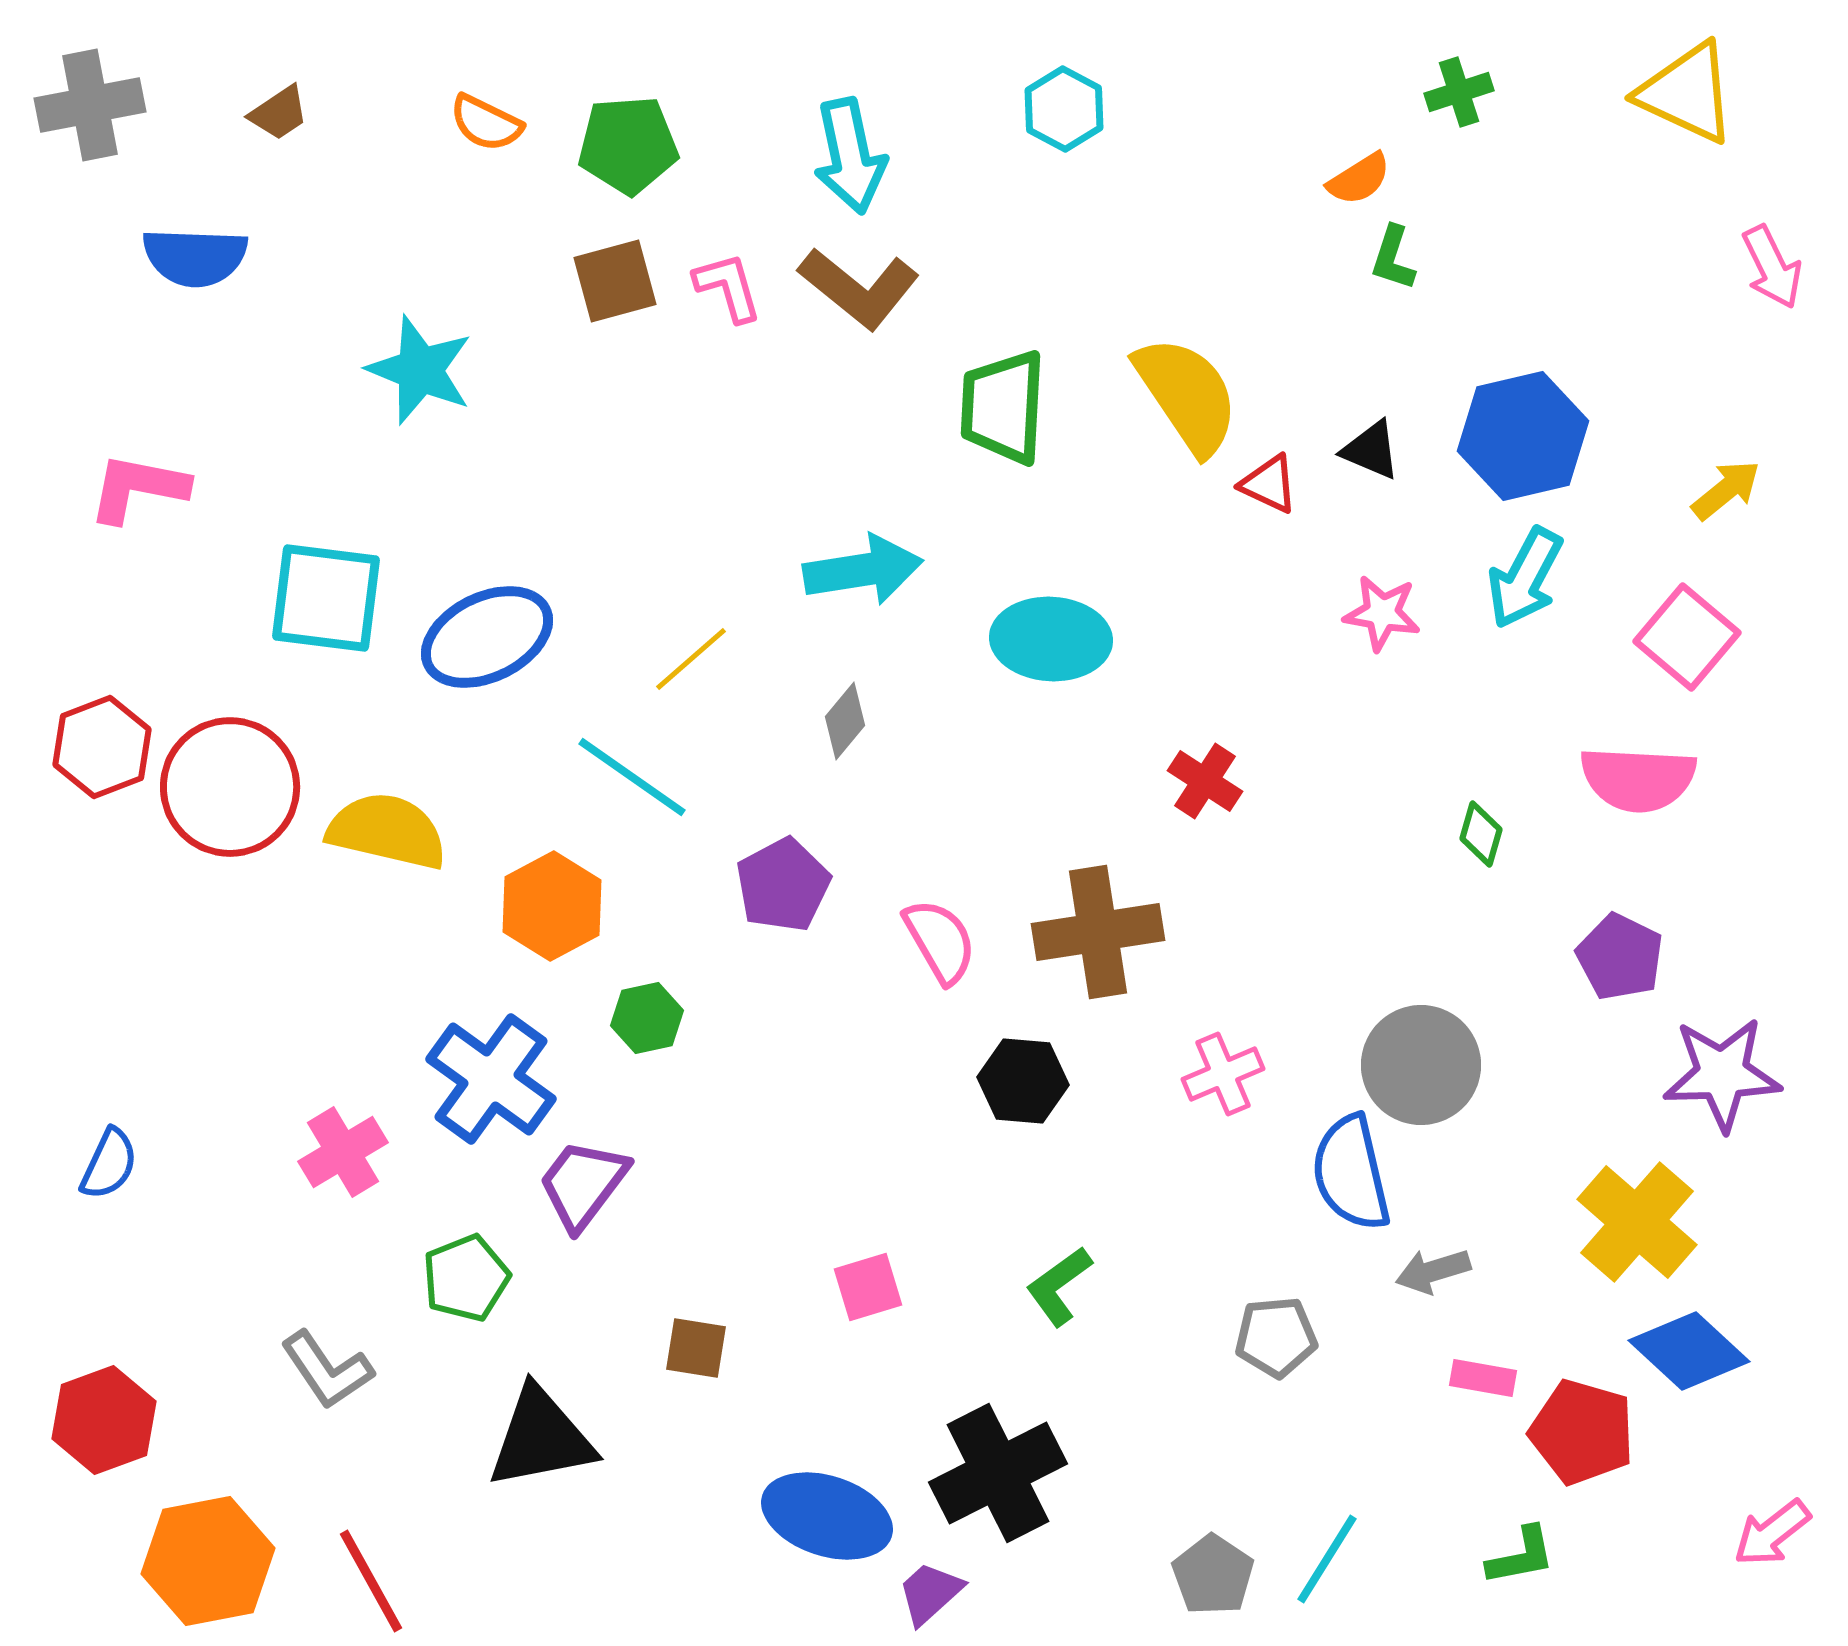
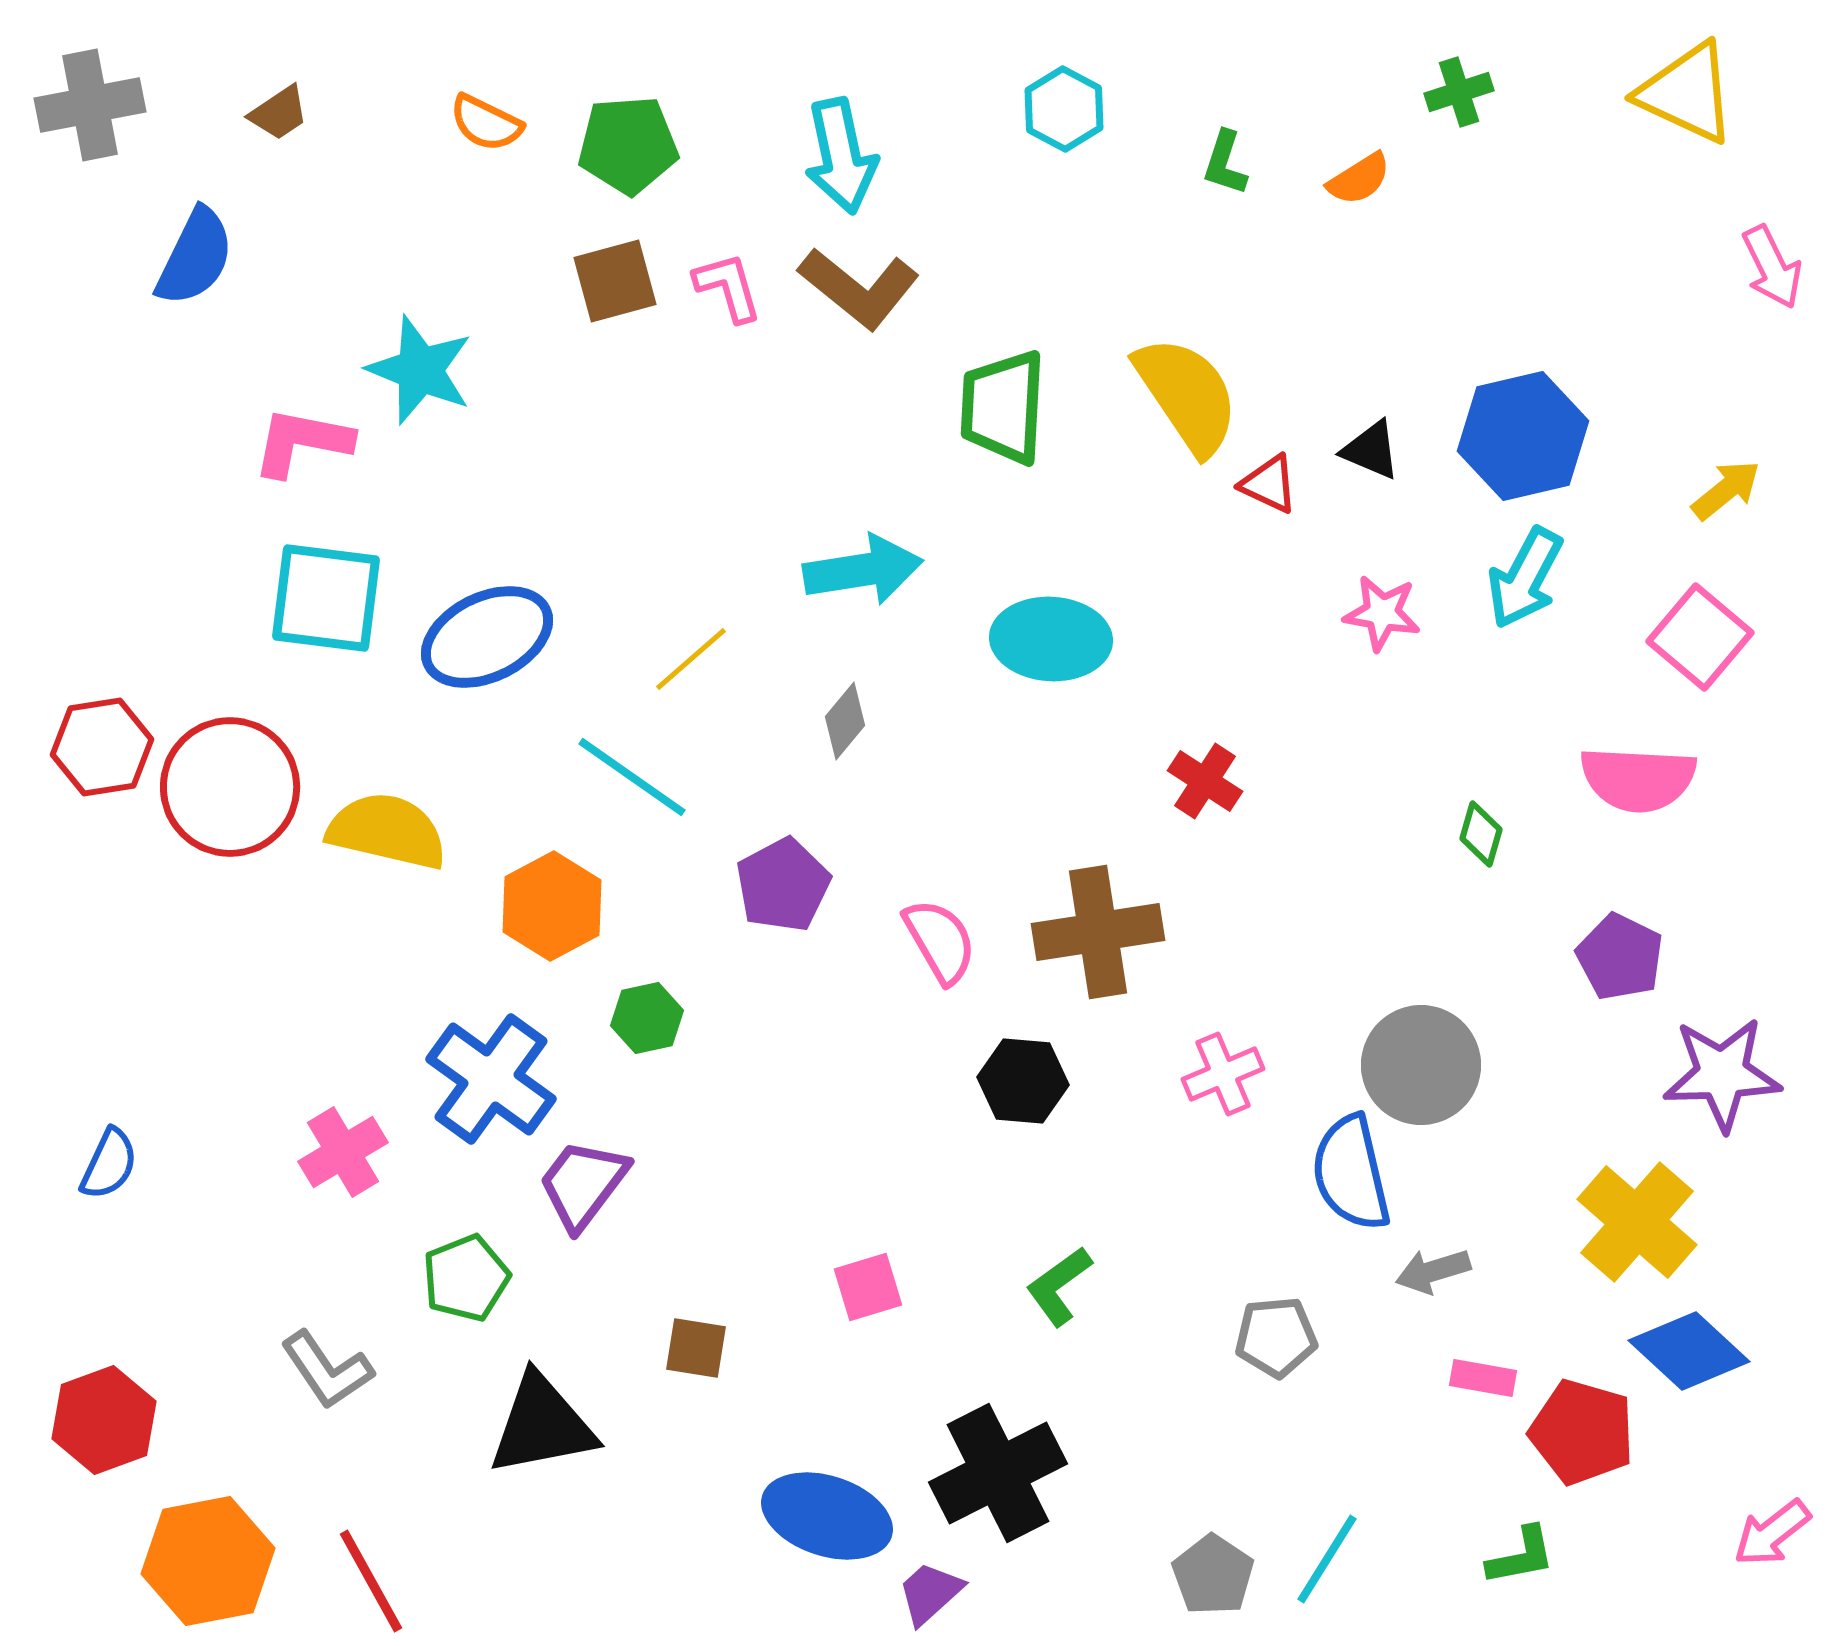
cyan arrow at (850, 156): moved 9 px left
blue semicircle at (195, 257): rotated 66 degrees counterclockwise
green L-shape at (1393, 258): moved 168 px left, 95 px up
pink L-shape at (138, 488): moved 164 px right, 46 px up
pink square at (1687, 637): moved 13 px right
red hexagon at (102, 747): rotated 12 degrees clockwise
black triangle at (541, 1438): moved 1 px right, 13 px up
